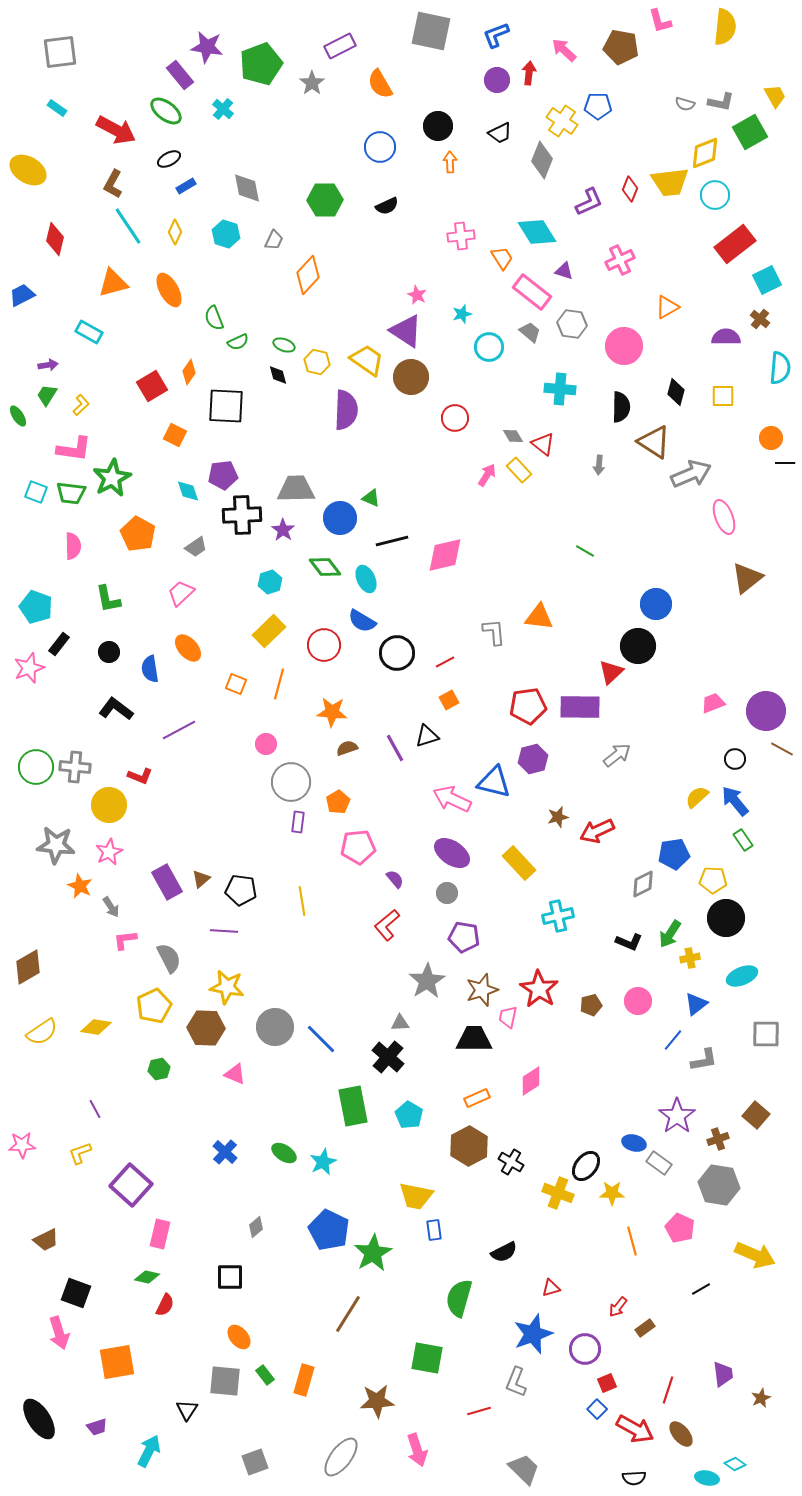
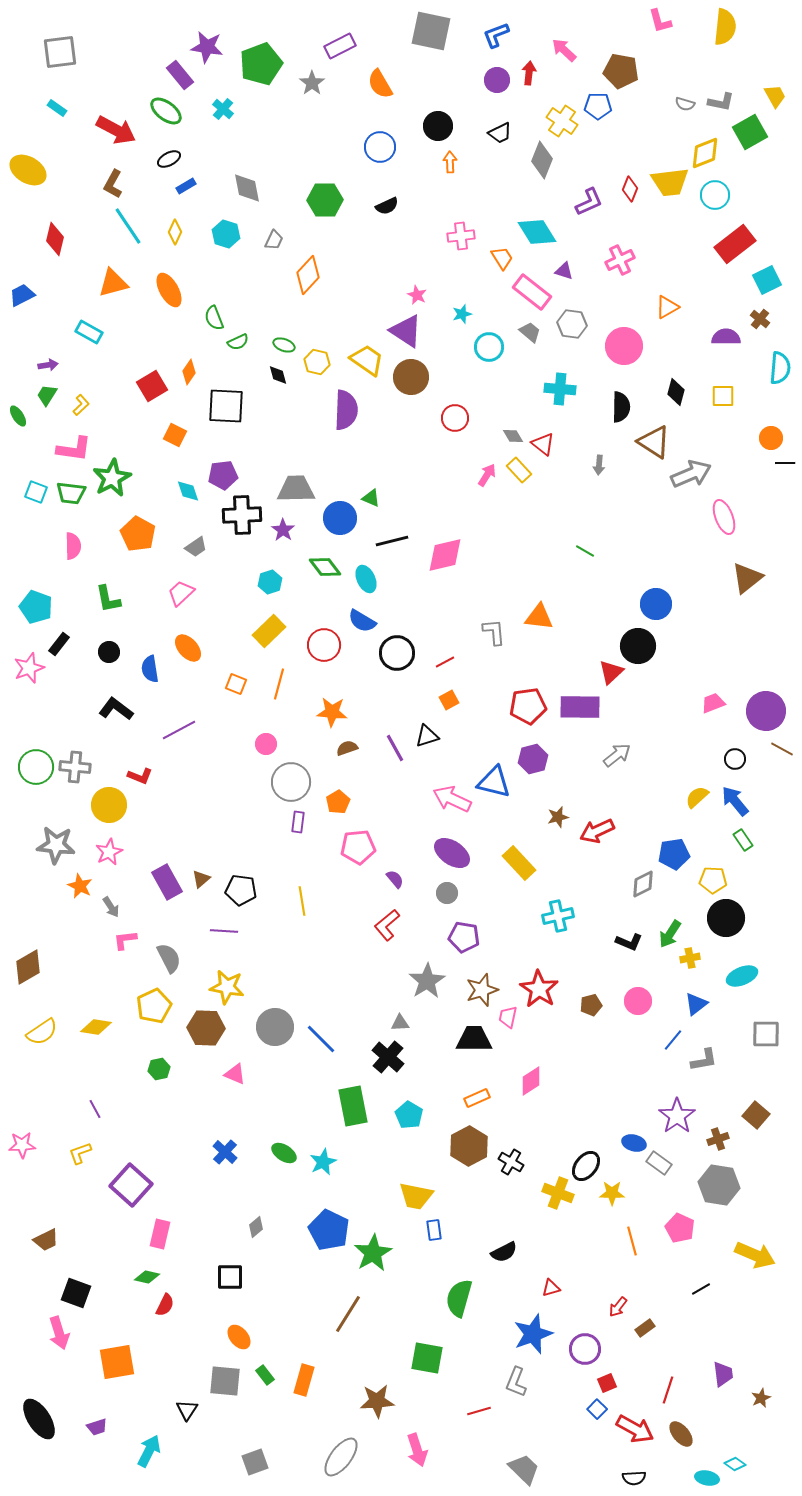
brown pentagon at (621, 47): moved 24 px down
